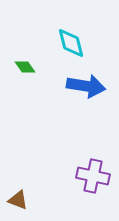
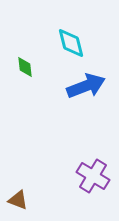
green diamond: rotated 30 degrees clockwise
blue arrow: rotated 30 degrees counterclockwise
purple cross: rotated 20 degrees clockwise
